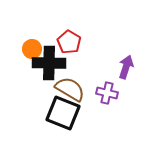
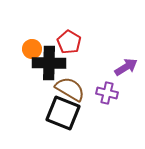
purple arrow: rotated 40 degrees clockwise
